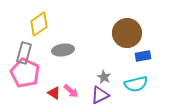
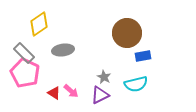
gray rectangle: rotated 60 degrees counterclockwise
